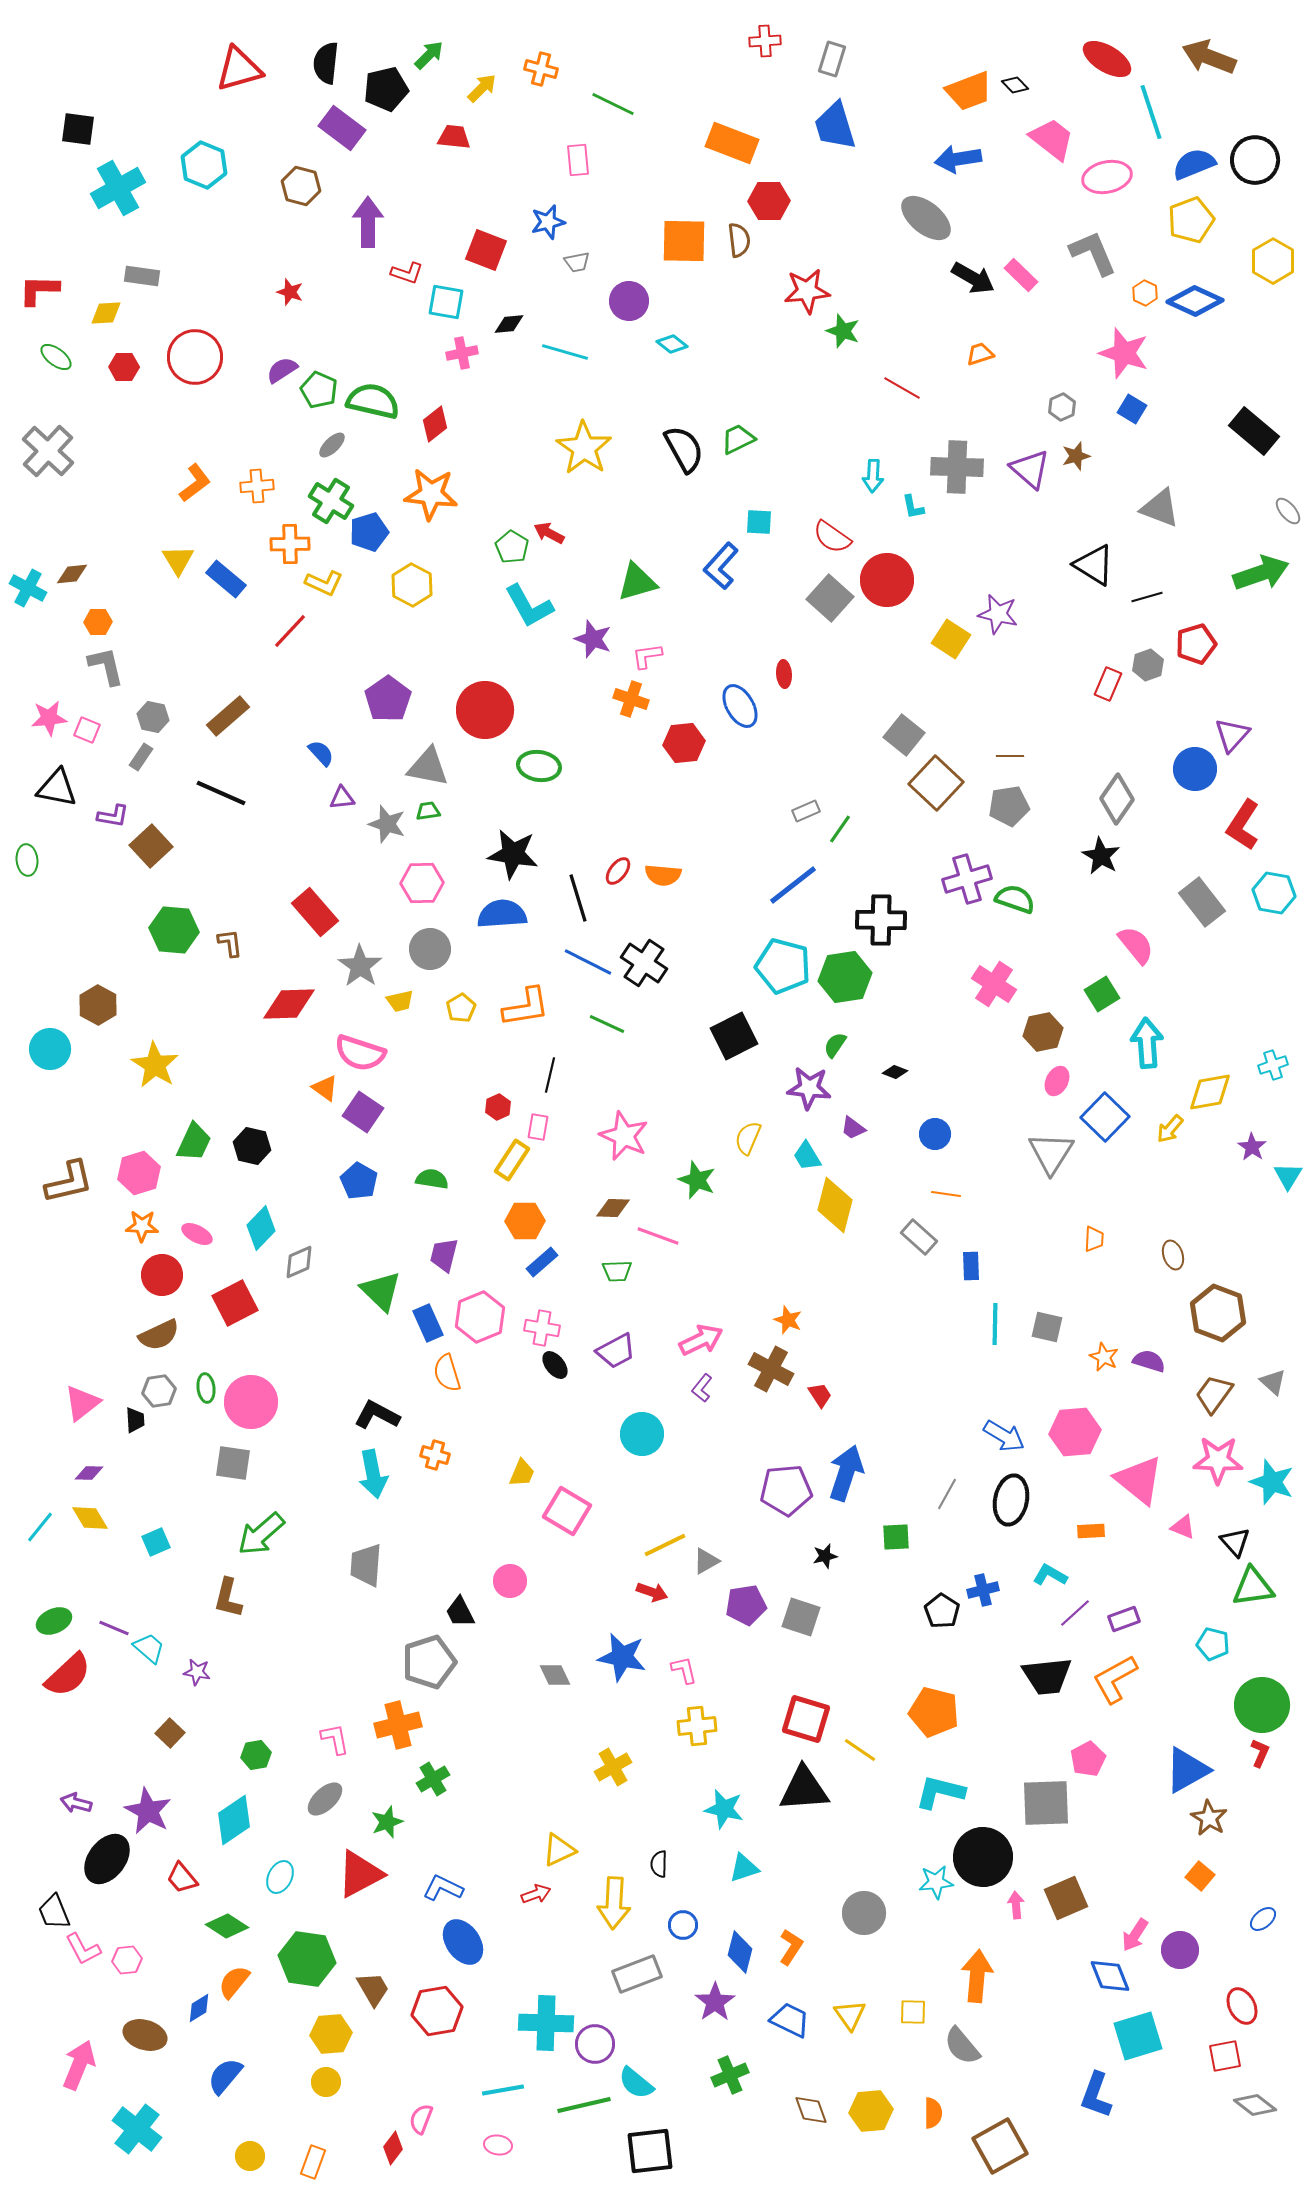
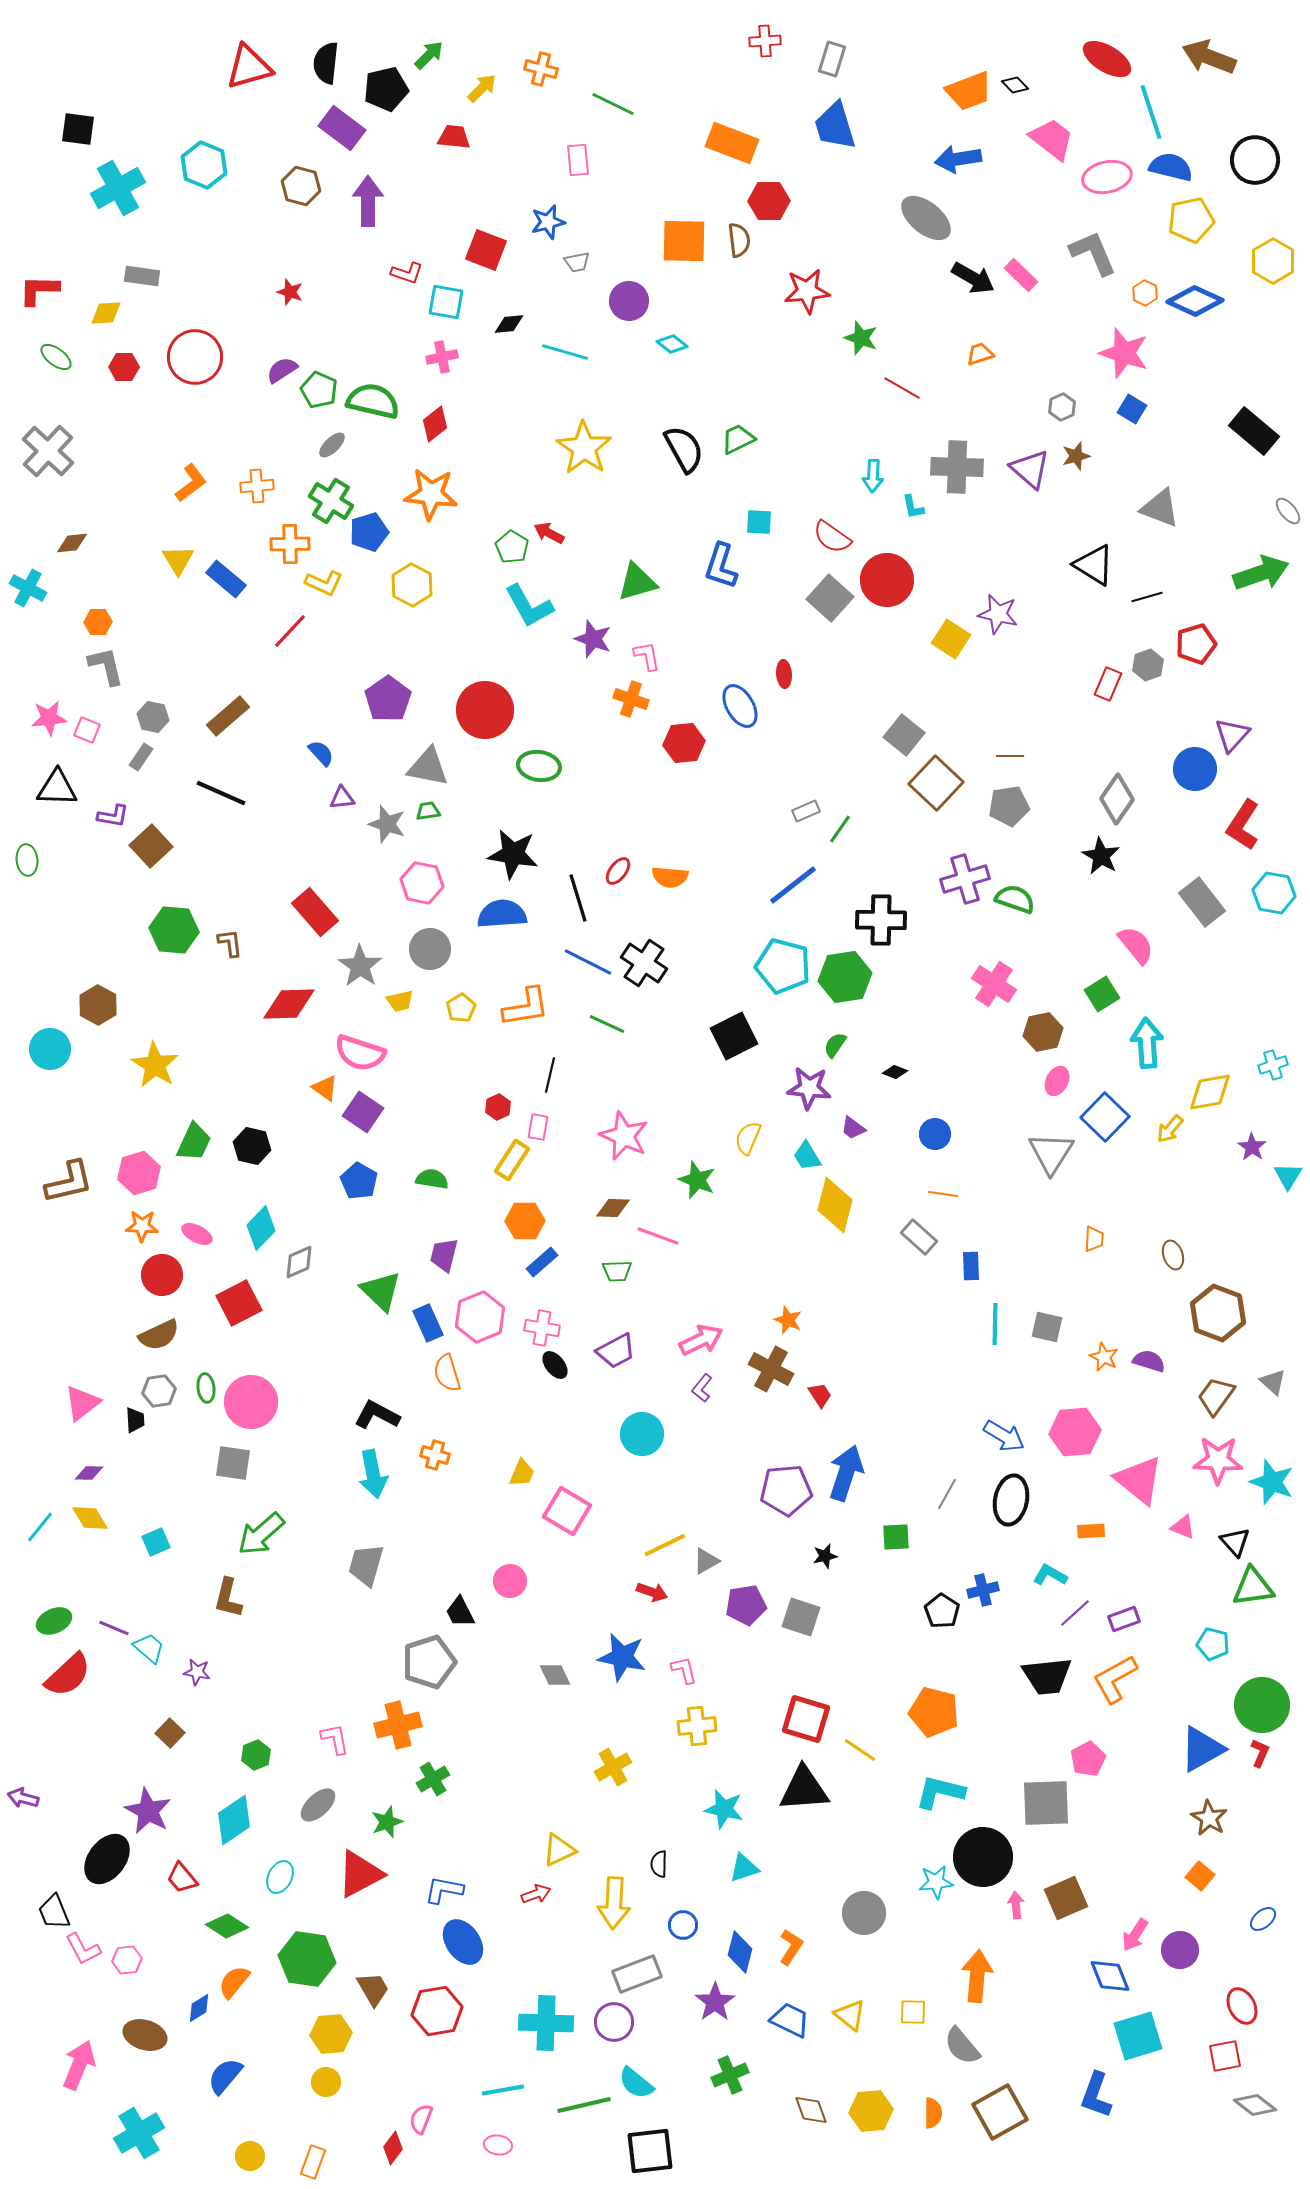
red triangle at (239, 69): moved 10 px right, 2 px up
blue semicircle at (1194, 164): moved 23 px left, 3 px down; rotated 36 degrees clockwise
yellow pentagon at (1191, 220): rotated 9 degrees clockwise
purple arrow at (368, 222): moved 21 px up
green star at (843, 331): moved 18 px right, 7 px down
pink cross at (462, 353): moved 20 px left, 4 px down
orange L-shape at (195, 483): moved 4 px left
blue L-shape at (721, 566): rotated 24 degrees counterclockwise
brown diamond at (72, 574): moved 31 px up
pink L-shape at (647, 656): rotated 88 degrees clockwise
black triangle at (57, 788): rotated 9 degrees counterclockwise
orange semicircle at (663, 875): moved 7 px right, 2 px down
purple cross at (967, 879): moved 2 px left
pink hexagon at (422, 883): rotated 12 degrees clockwise
orange line at (946, 1194): moved 3 px left
red square at (235, 1303): moved 4 px right
brown trapezoid at (1214, 1394): moved 2 px right, 2 px down
gray trapezoid at (366, 1565): rotated 12 degrees clockwise
green hexagon at (256, 1755): rotated 12 degrees counterclockwise
blue triangle at (1187, 1770): moved 15 px right, 21 px up
gray ellipse at (325, 1799): moved 7 px left, 6 px down
purple arrow at (76, 1803): moved 53 px left, 5 px up
blue L-shape at (443, 1888): moved 1 px right, 2 px down; rotated 15 degrees counterclockwise
yellow triangle at (850, 2015): rotated 16 degrees counterclockwise
purple circle at (595, 2044): moved 19 px right, 22 px up
cyan cross at (137, 2129): moved 2 px right, 4 px down; rotated 21 degrees clockwise
brown square at (1000, 2146): moved 34 px up
